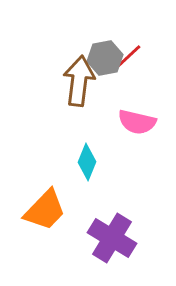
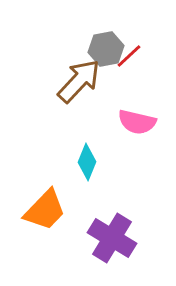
gray hexagon: moved 1 px right, 9 px up
brown arrow: rotated 36 degrees clockwise
